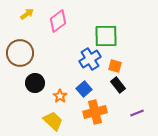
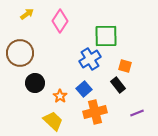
pink diamond: moved 2 px right; rotated 20 degrees counterclockwise
orange square: moved 10 px right
